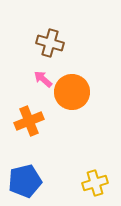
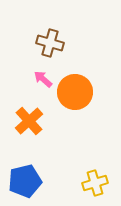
orange circle: moved 3 px right
orange cross: rotated 20 degrees counterclockwise
